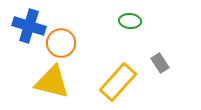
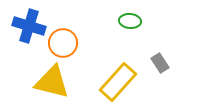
orange circle: moved 2 px right
